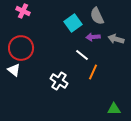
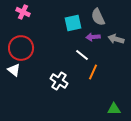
pink cross: moved 1 px down
gray semicircle: moved 1 px right, 1 px down
cyan square: rotated 24 degrees clockwise
